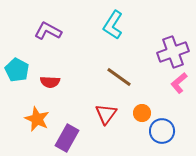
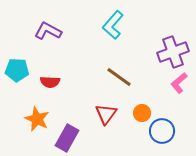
cyan L-shape: rotated 8 degrees clockwise
cyan pentagon: rotated 25 degrees counterclockwise
